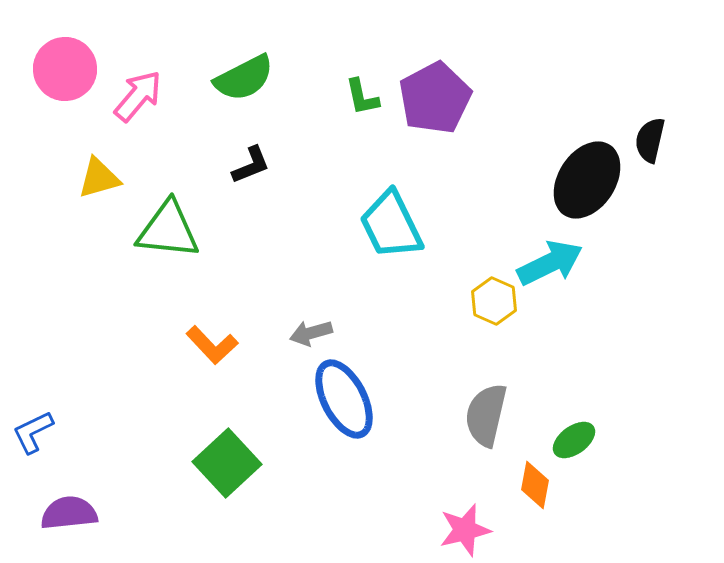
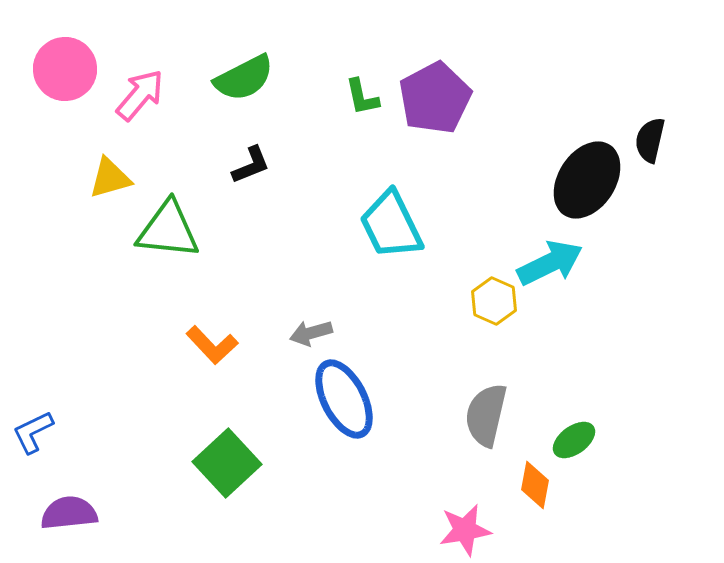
pink arrow: moved 2 px right, 1 px up
yellow triangle: moved 11 px right
pink star: rotated 4 degrees clockwise
